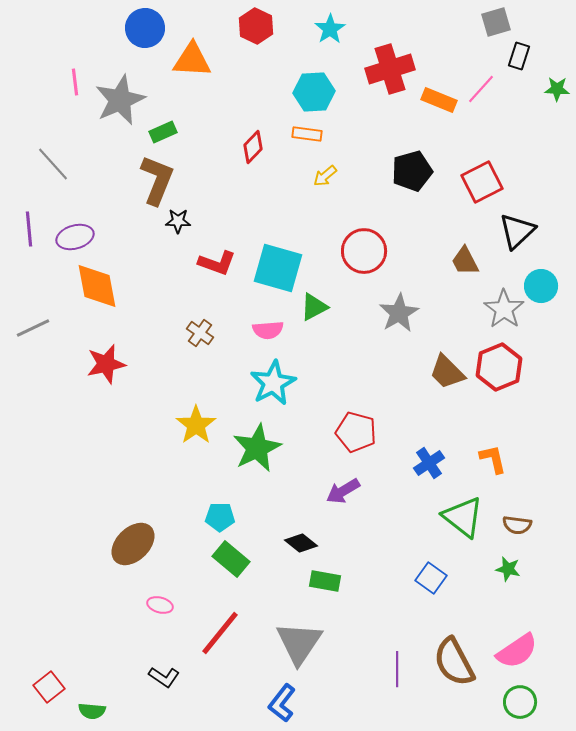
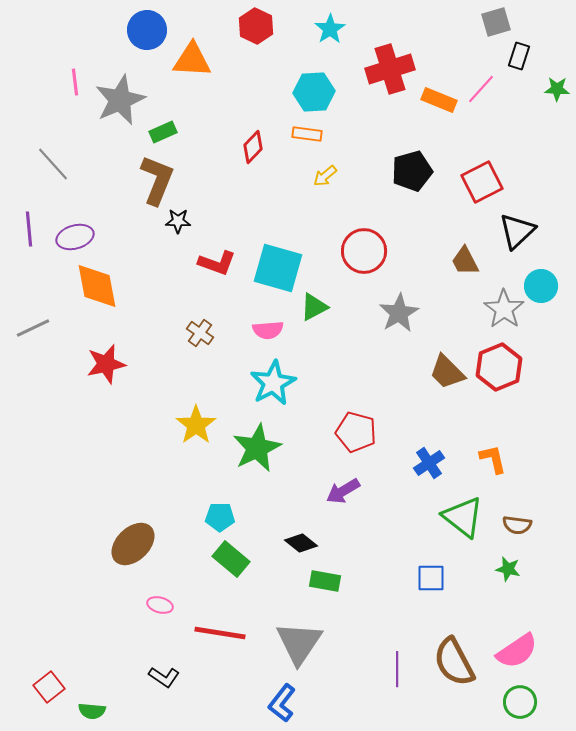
blue circle at (145, 28): moved 2 px right, 2 px down
blue square at (431, 578): rotated 36 degrees counterclockwise
red line at (220, 633): rotated 60 degrees clockwise
